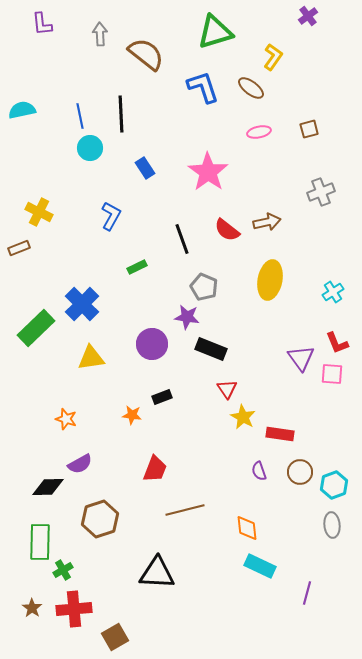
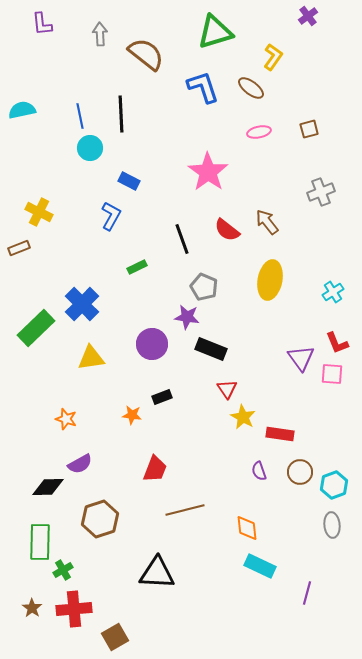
blue rectangle at (145, 168): moved 16 px left, 13 px down; rotated 30 degrees counterclockwise
brown arrow at (267, 222): rotated 116 degrees counterclockwise
